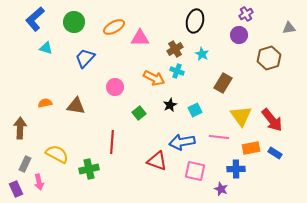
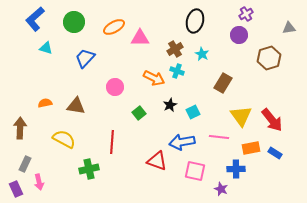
cyan square: moved 2 px left, 2 px down
yellow semicircle: moved 7 px right, 15 px up
